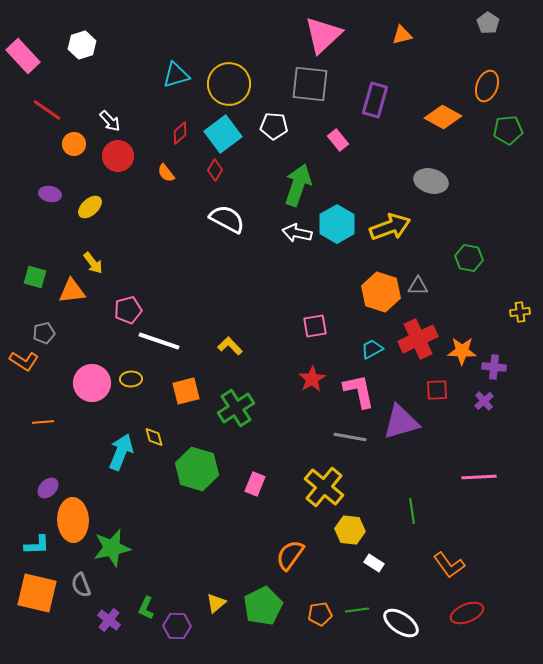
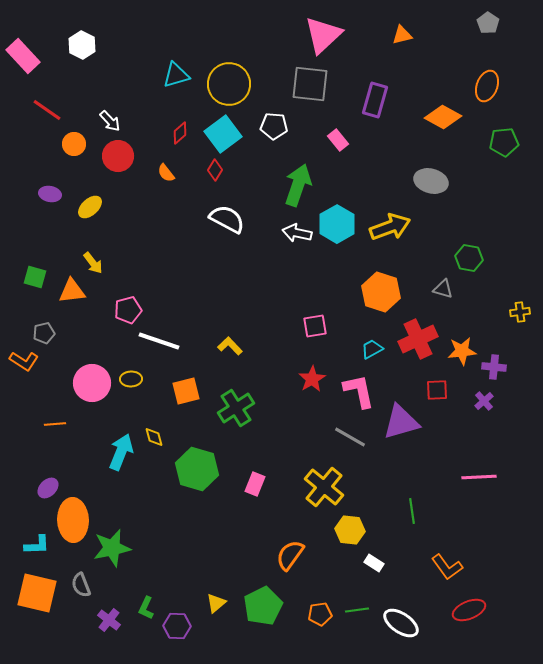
white hexagon at (82, 45): rotated 16 degrees counterclockwise
green pentagon at (508, 130): moved 4 px left, 12 px down
gray triangle at (418, 286): moved 25 px right, 3 px down; rotated 15 degrees clockwise
orange star at (462, 351): rotated 8 degrees counterclockwise
orange line at (43, 422): moved 12 px right, 2 px down
gray line at (350, 437): rotated 20 degrees clockwise
orange L-shape at (449, 565): moved 2 px left, 2 px down
red ellipse at (467, 613): moved 2 px right, 3 px up
